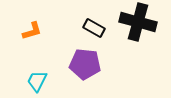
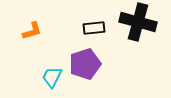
black rectangle: rotated 35 degrees counterclockwise
purple pentagon: rotated 24 degrees counterclockwise
cyan trapezoid: moved 15 px right, 4 px up
